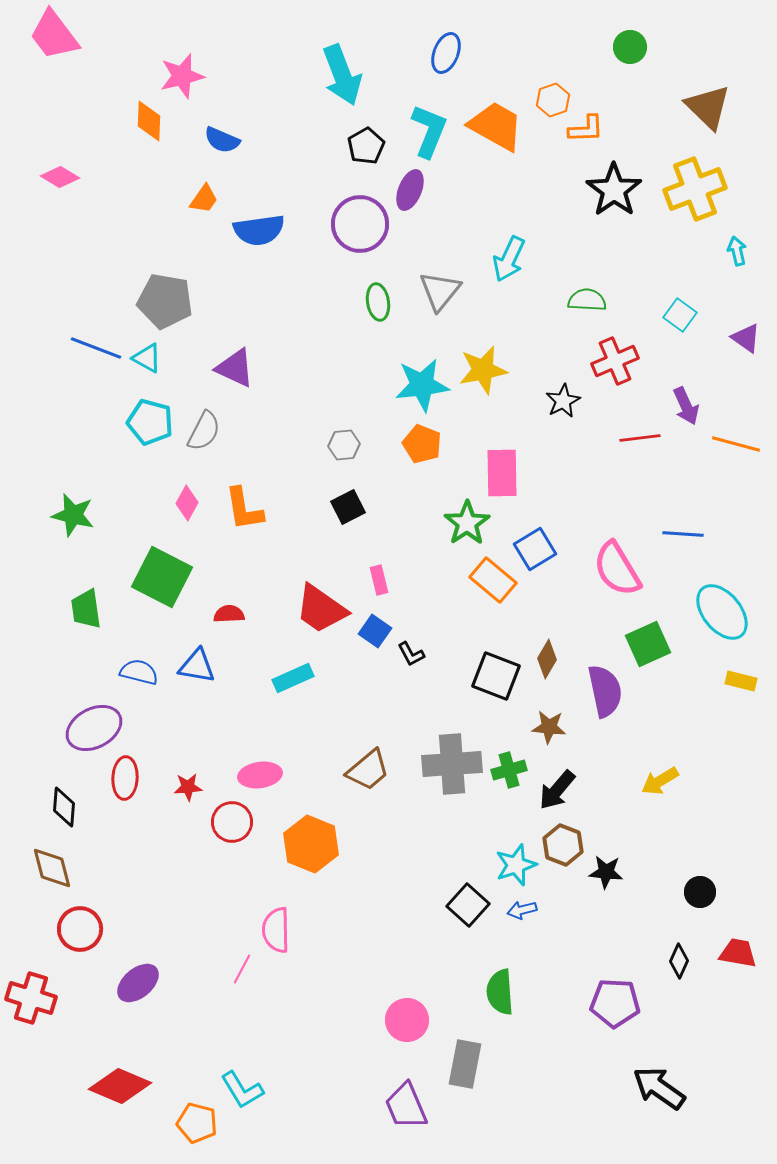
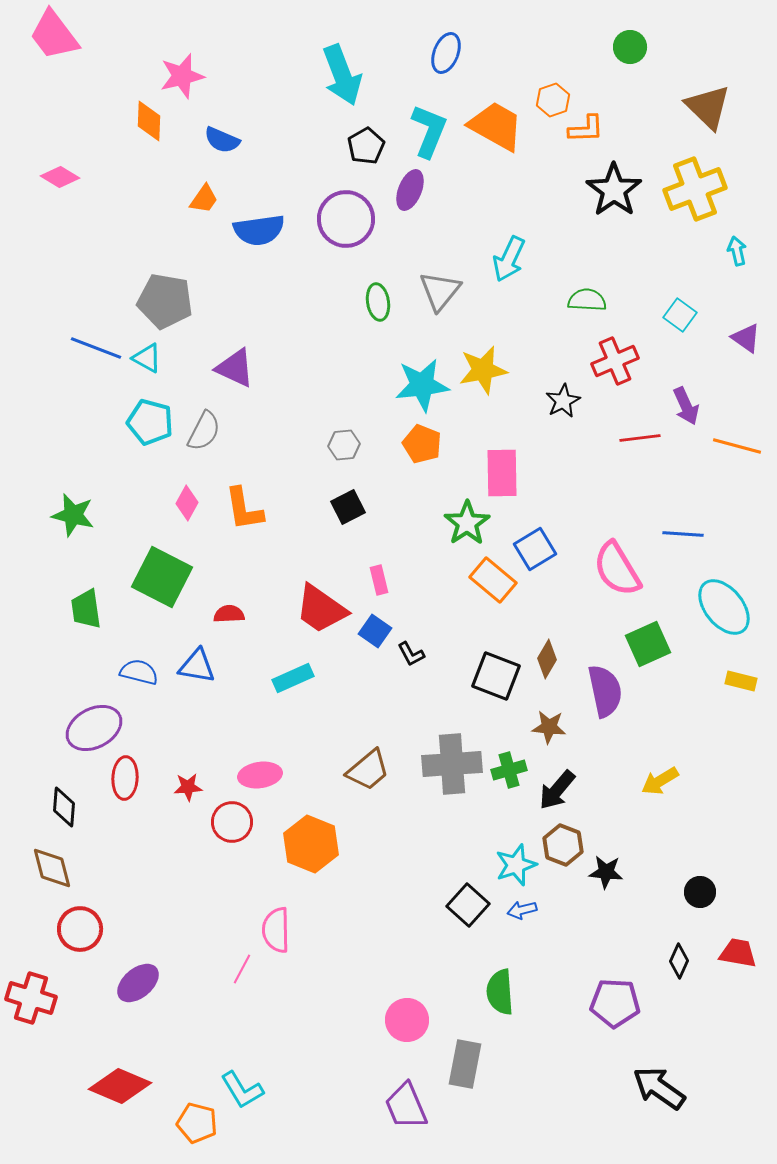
purple circle at (360, 224): moved 14 px left, 5 px up
orange line at (736, 444): moved 1 px right, 2 px down
cyan ellipse at (722, 612): moved 2 px right, 5 px up
